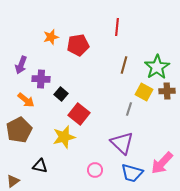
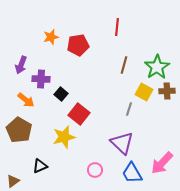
brown pentagon: rotated 15 degrees counterclockwise
black triangle: rotated 35 degrees counterclockwise
blue trapezoid: rotated 45 degrees clockwise
